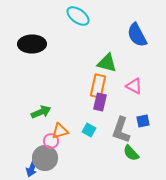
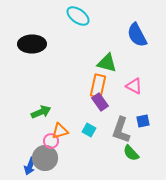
purple rectangle: rotated 48 degrees counterclockwise
blue arrow: moved 2 px left, 2 px up
